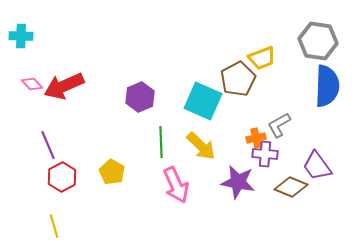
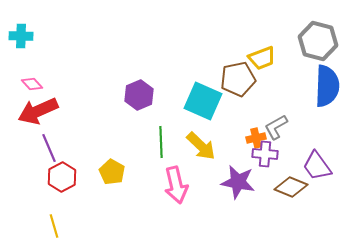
gray hexagon: rotated 6 degrees clockwise
brown pentagon: rotated 16 degrees clockwise
red arrow: moved 26 px left, 25 px down
purple hexagon: moved 1 px left, 2 px up
gray L-shape: moved 3 px left, 2 px down
purple line: moved 1 px right, 3 px down
pink arrow: rotated 12 degrees clockwise
